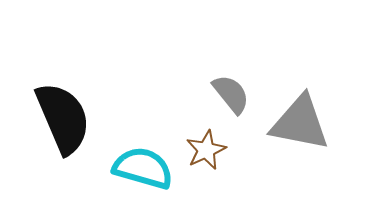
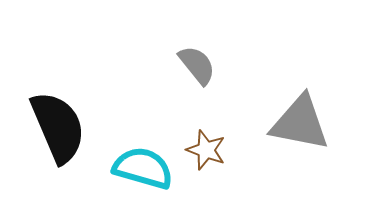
gray semicircle: moved 34 px left, 29 px up
black semicircle: moved 5 px left, 9 px down
brown star: rotated 27 degrees counterclockwise
